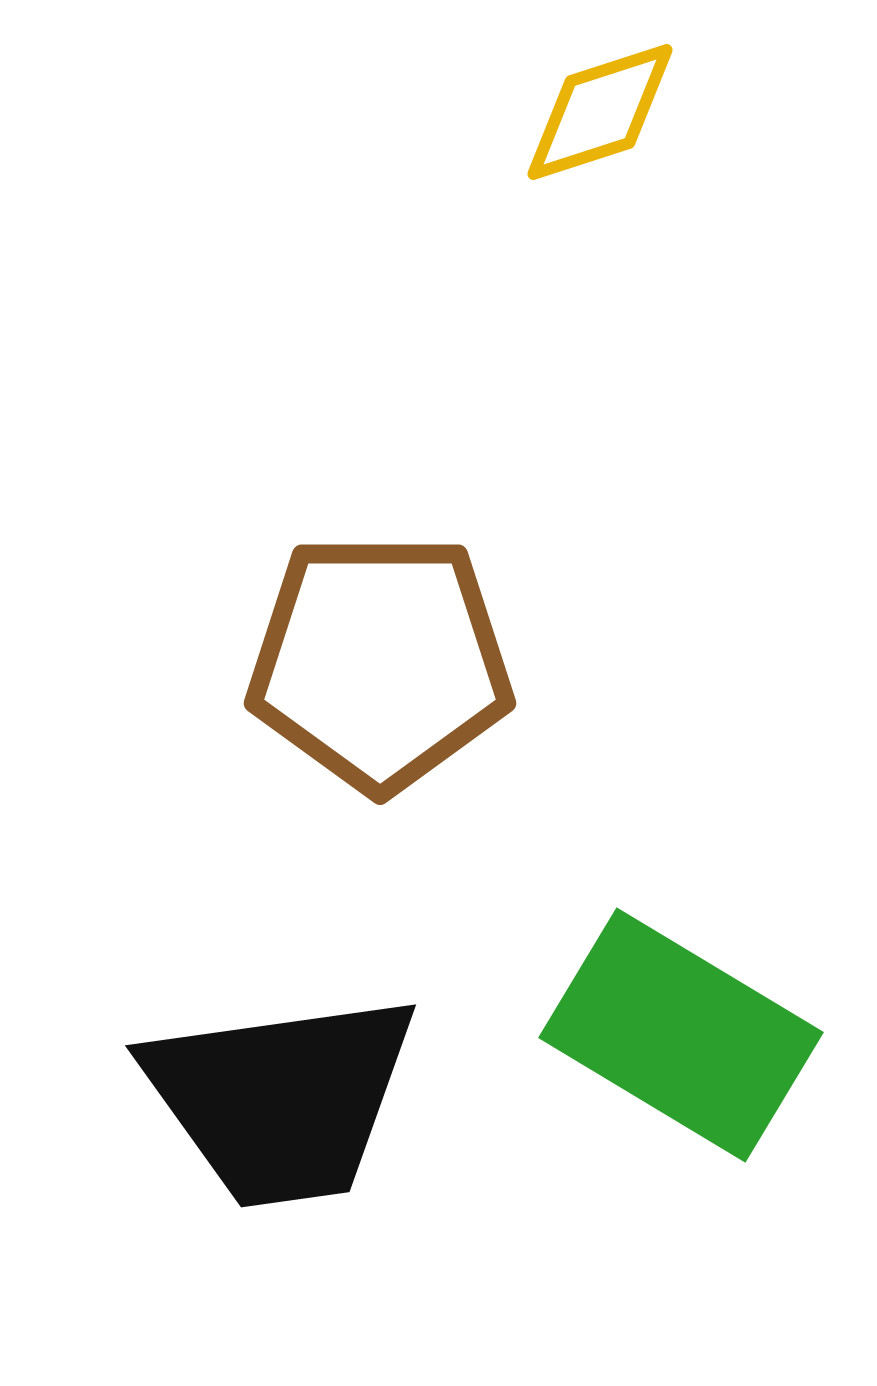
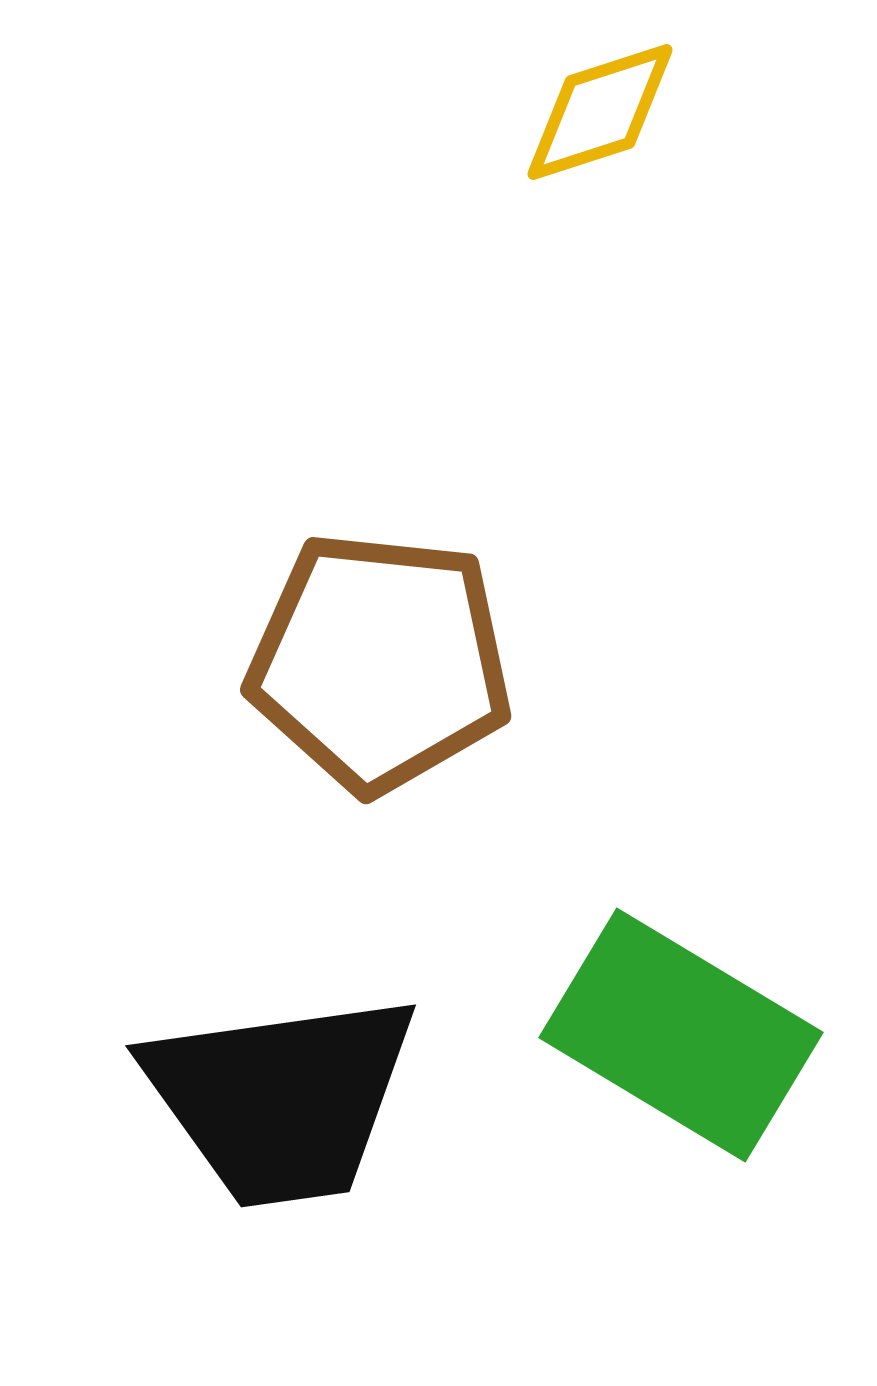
brown pentagon: rotated 6 degrees clockwise
